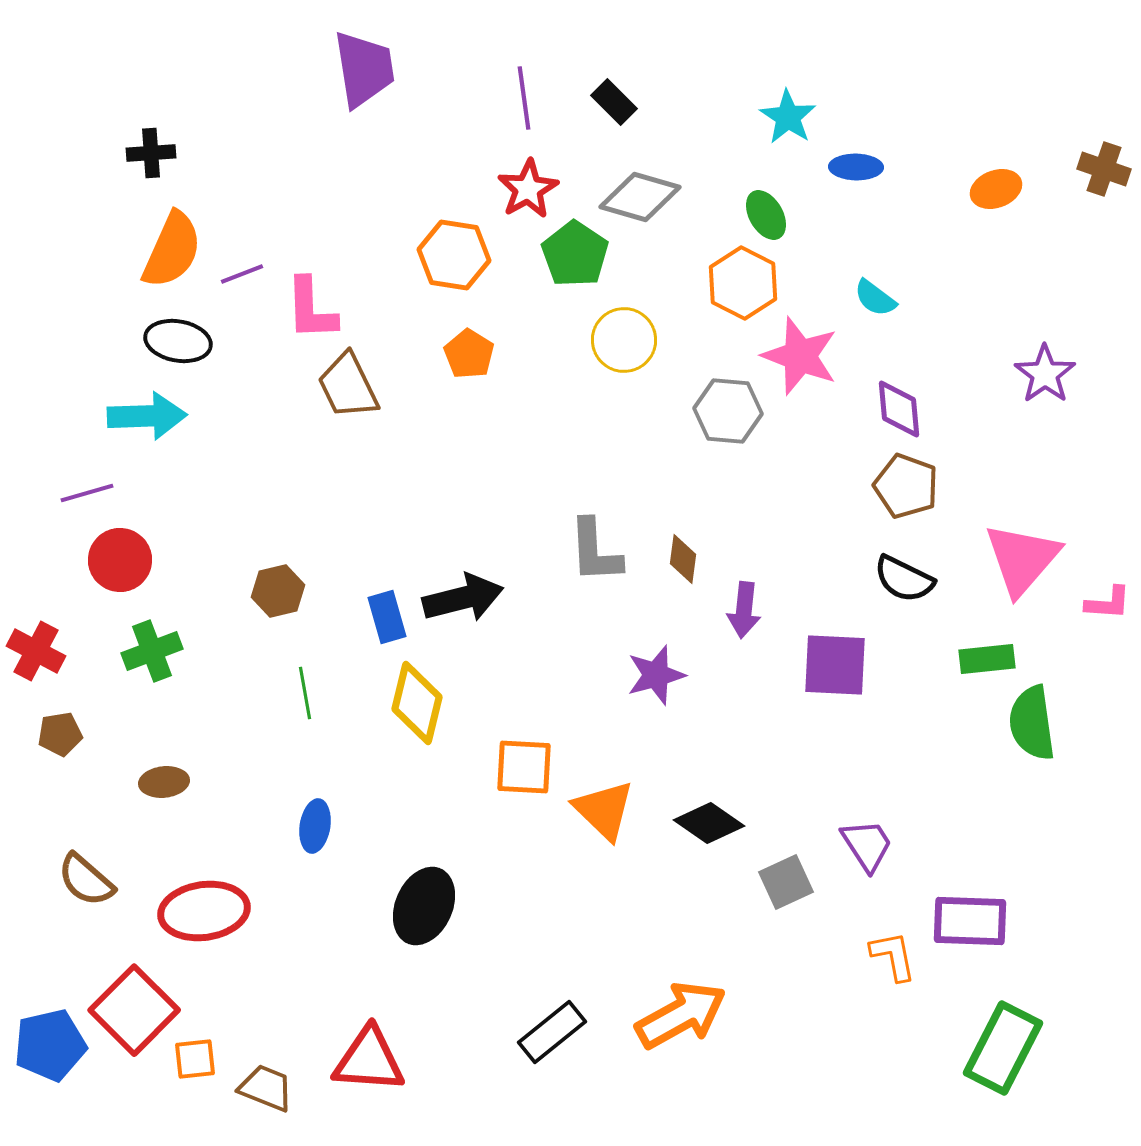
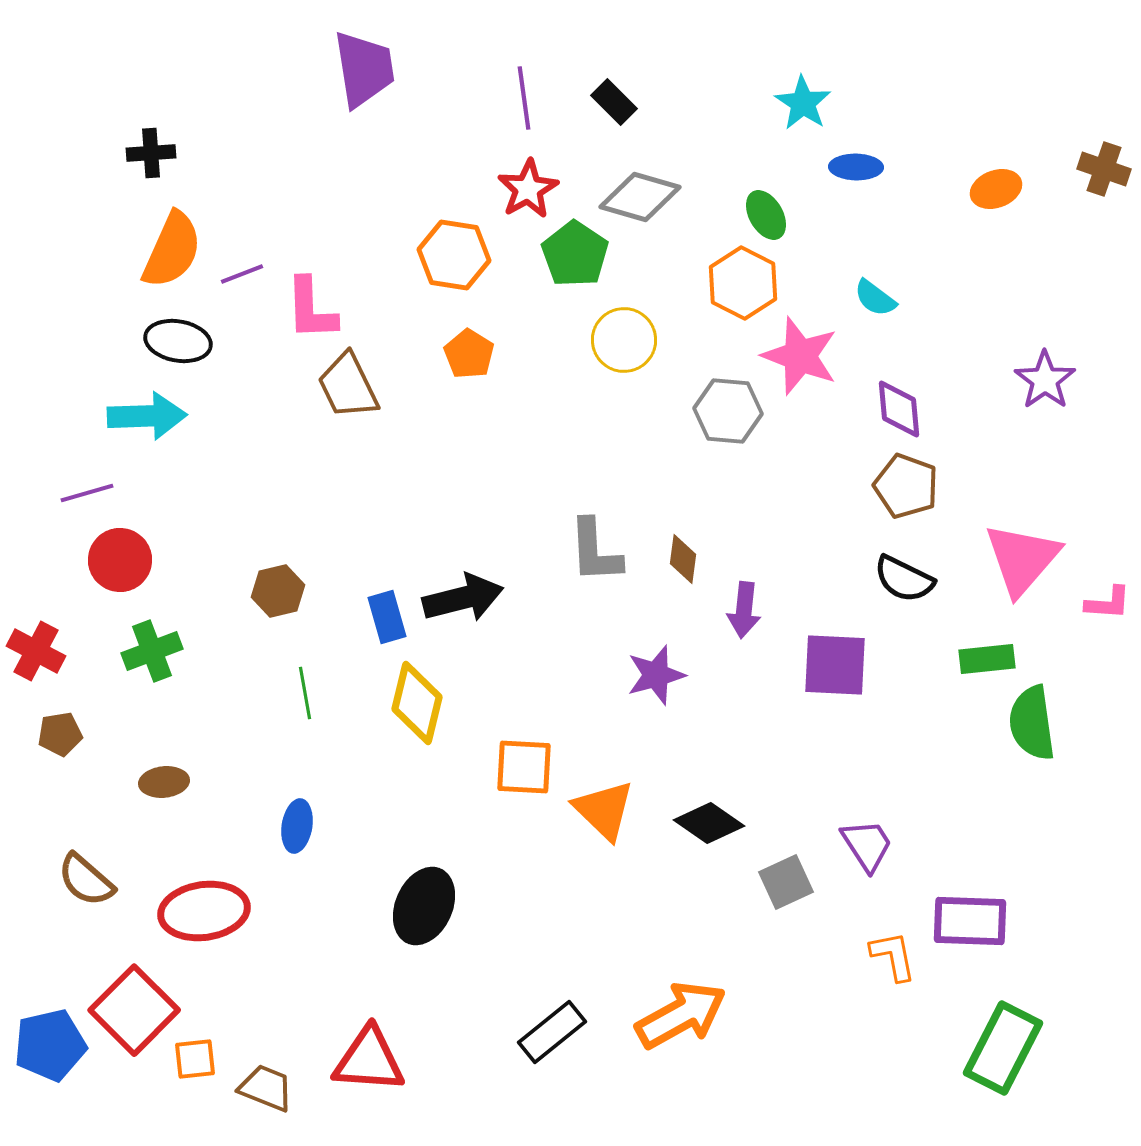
cyan star at (788, 117): moved 15 px right, 14 px up
purple star at (1045, 374): moved 6 px down
blue ellipse at (315, 826): moved 18 px left
